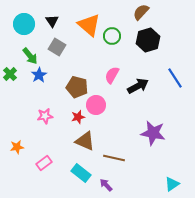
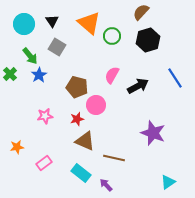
orange triangle: moved 2 px up
red star: moved 1 px left, 2 px down
purple star: rotated 10 degrees clockwise
cyan triangle: moved 4 px left, 2 px up
